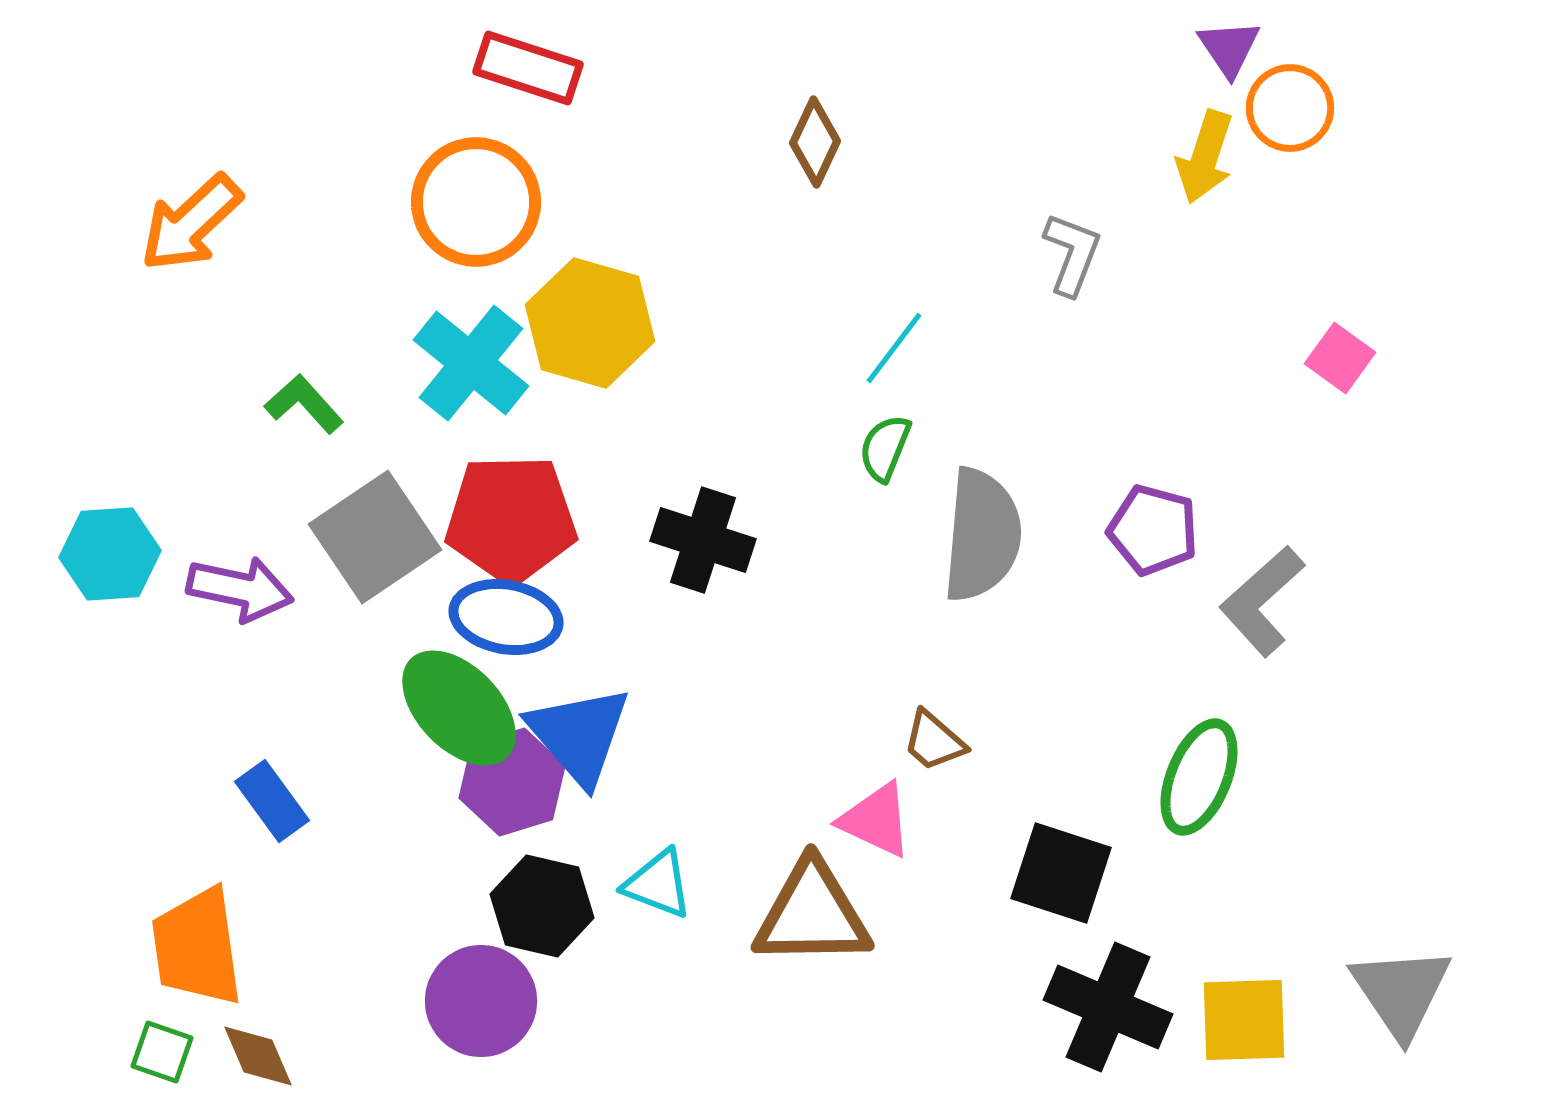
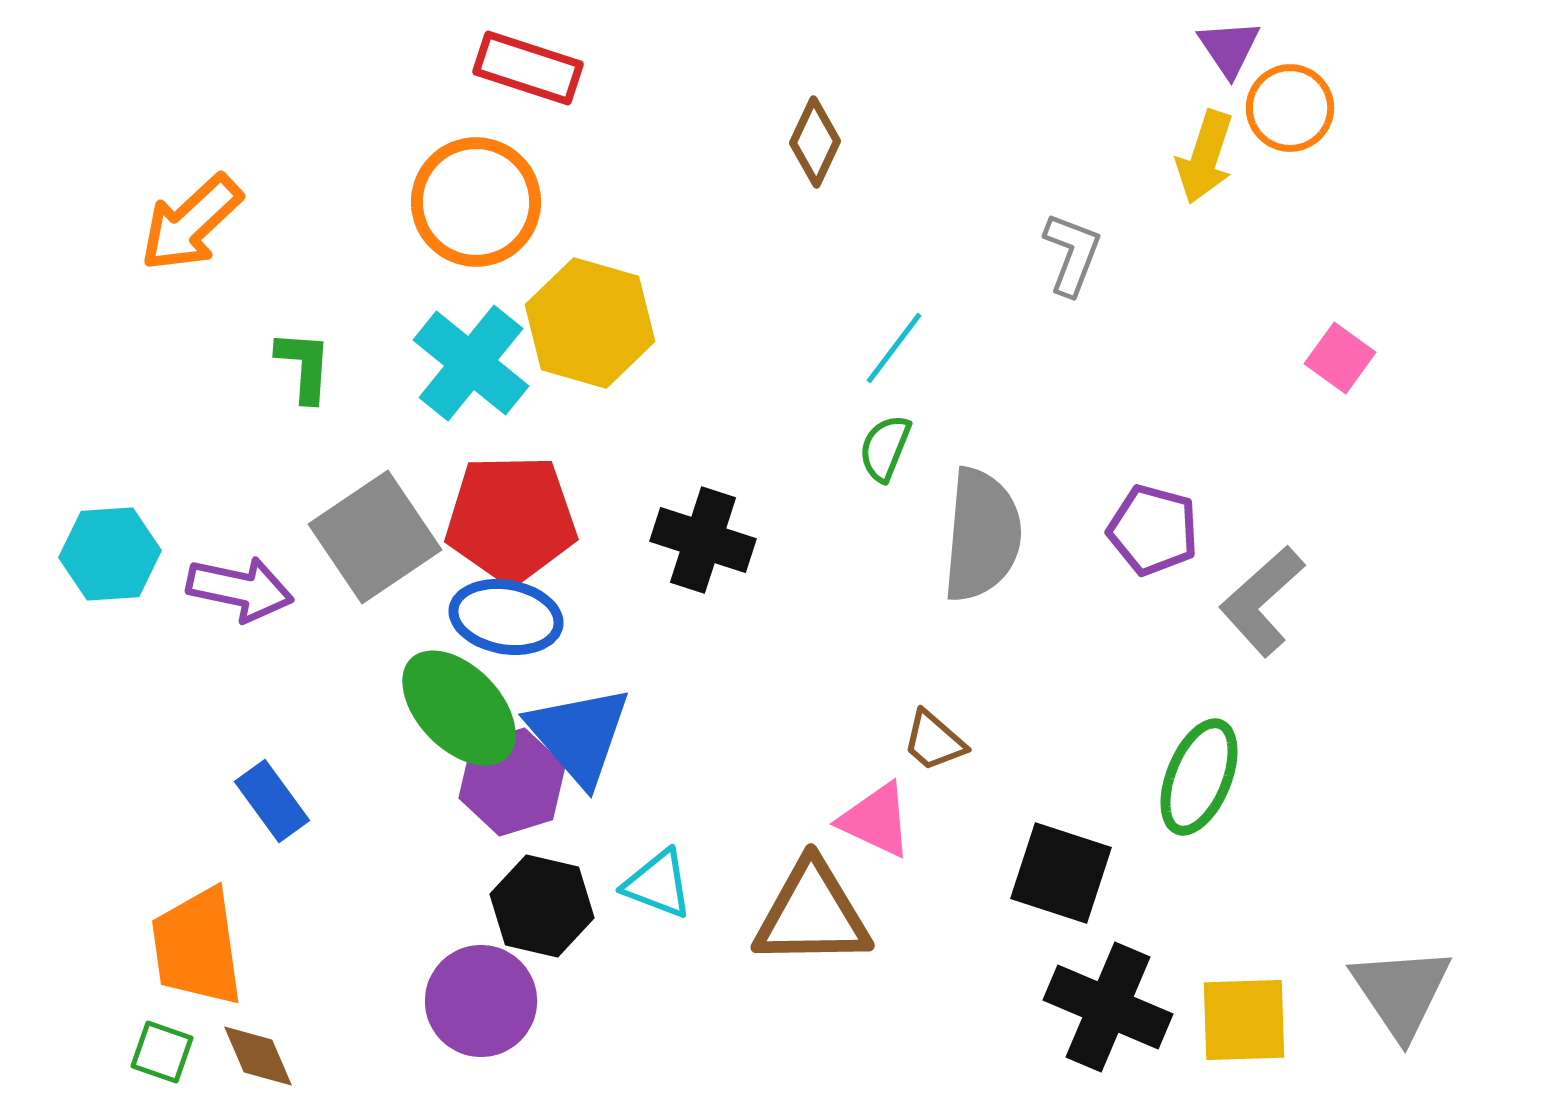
green L-shape at (304, 404): moved 38 px up; rotated 46 degrees clockwise
